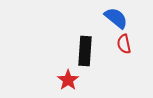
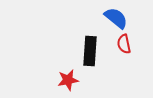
black rectangle: moved 5 px right
red star: rotated 25 degrees clockwise
